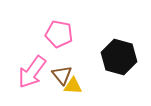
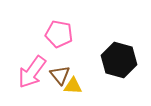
black hexagon: moved 3 px down
brown triangle: moved 2 px left
